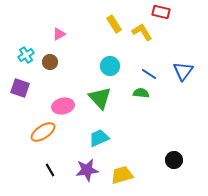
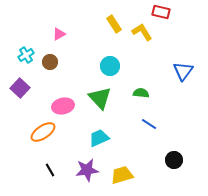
blue line: moved 50 px down
purple square: rotated 24 degrees clockwise
